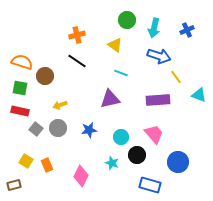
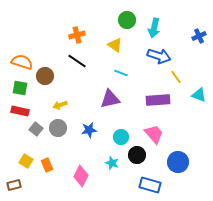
blue cross: moved 12 px right, 6 px down
